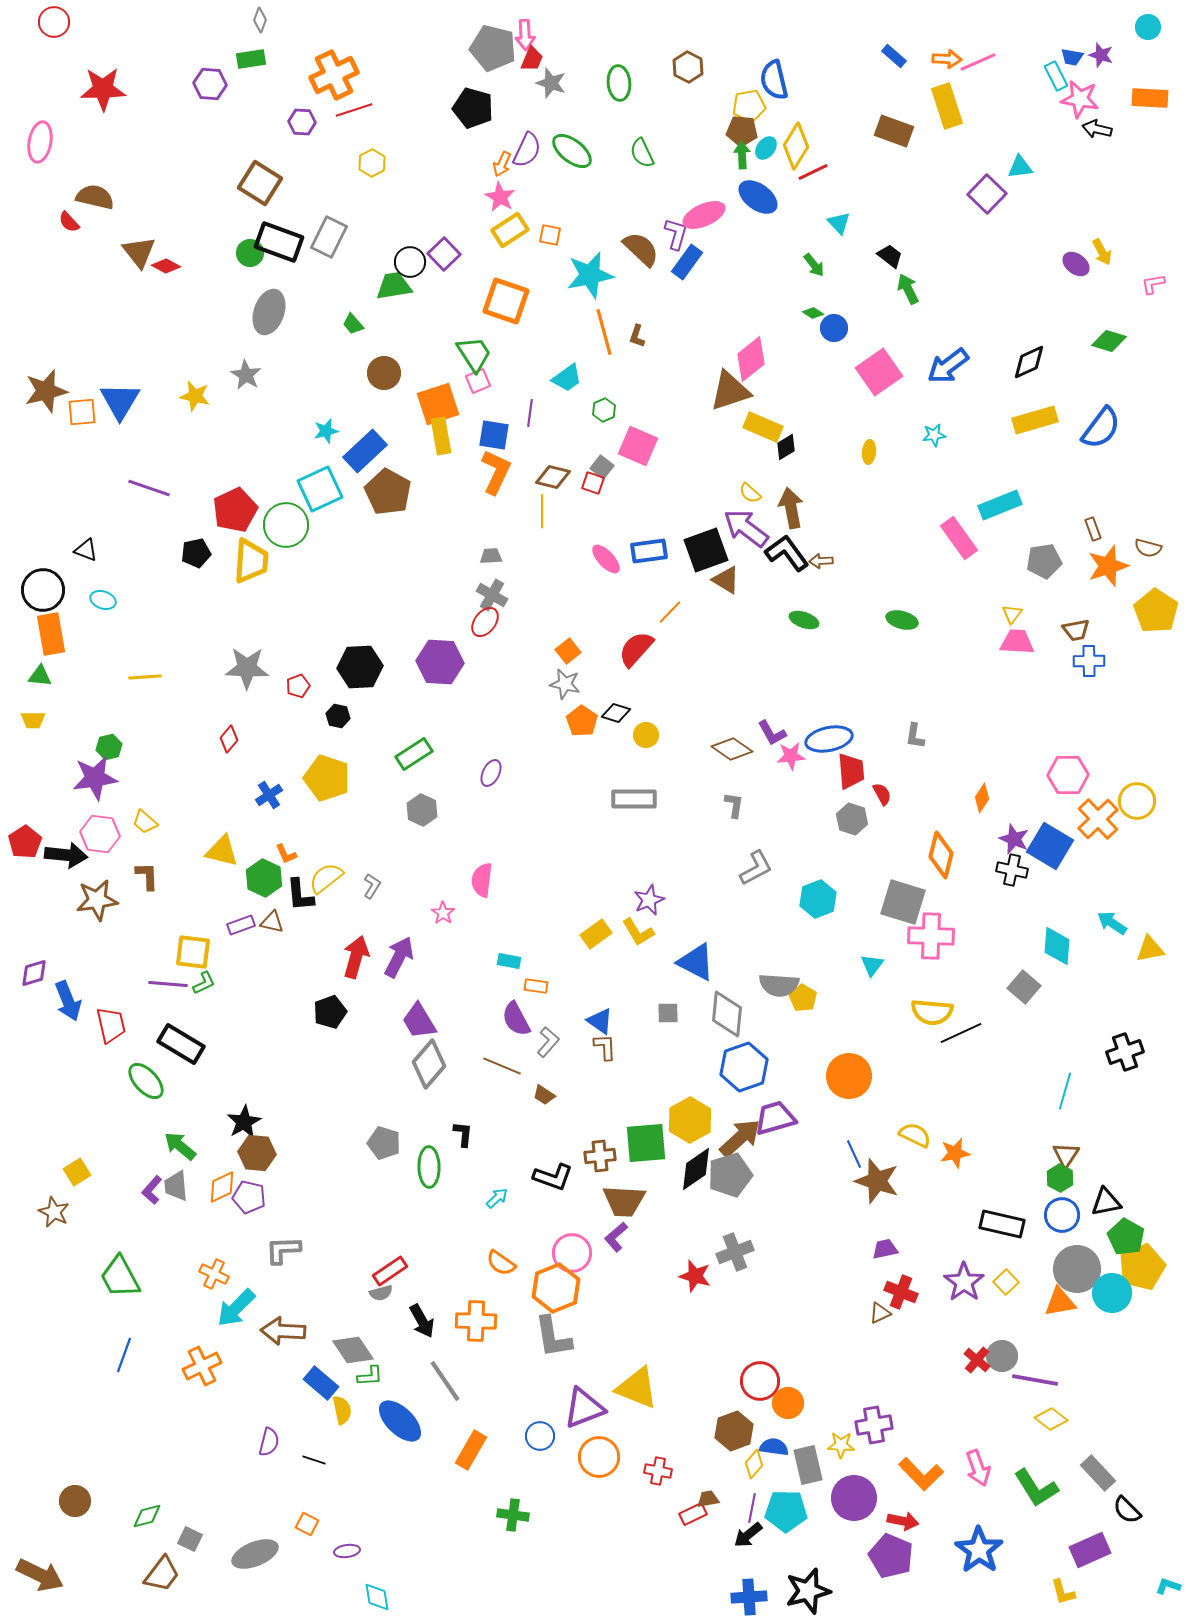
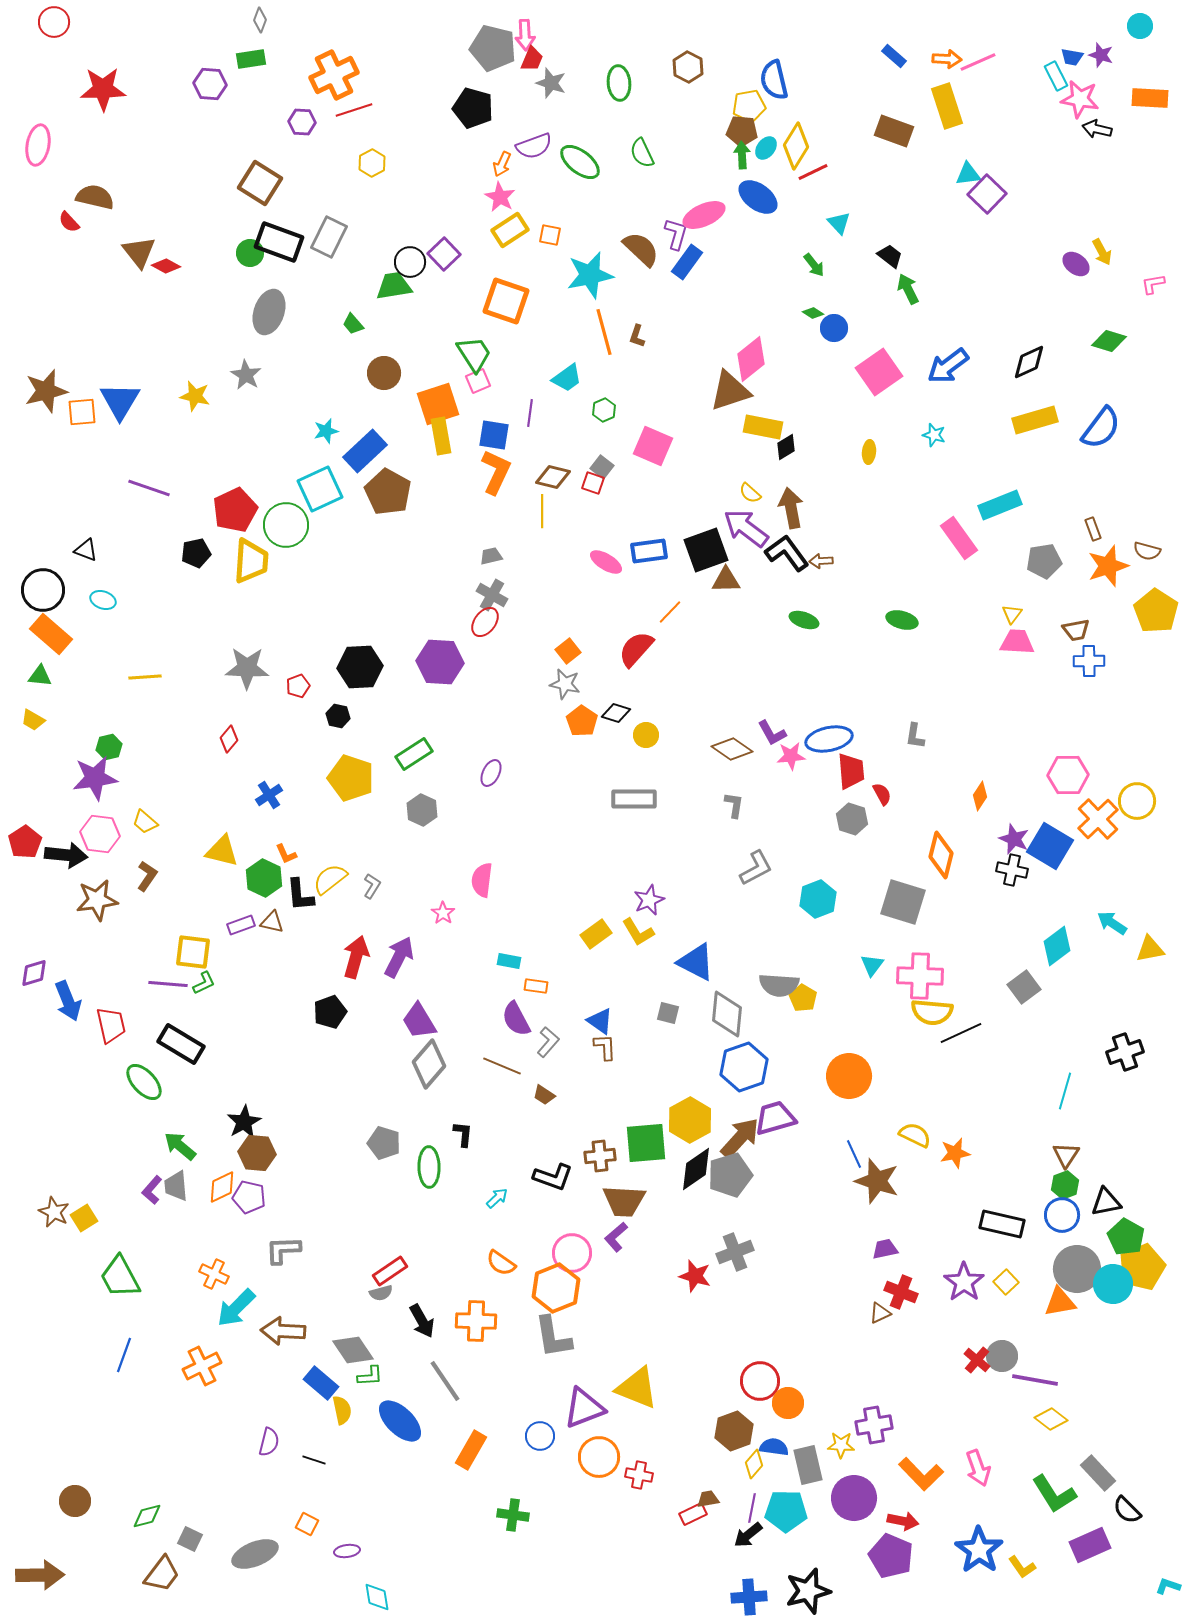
cyan circle at (1148, 27): moved 8 px left, 1 px up
pink ellipse at (40, 142): moved 2 px left, 3 px down
purple semicircle at (527, 150): moved 7 px right, 4 px up; rotated 45 degrees clockwise
green ellipse at (572, 151): moved 8 px right, 11 px down
cyan triangle at (1020, 167): moved 52 px left, 7 px down
yellow rectangle at (763, 427): rotated 12 degrees counterclockwise
cyan star at (934, 435): rotated 25 degrees clockwise
pink square at (638, 446): moved 15 px right
brown semicircle at (1148, 548): moved 1 px left, 3 px down
gray trapezoid at (491, 556): rotated 10 degrees counterclockwise
pink ellipse at (606, 559): moved 3 px down; rotated 16 degrees counterclockwise
brown triangle at (726, 580): rotated 32 degrees counterclockwise
orange rectangle at (51, 634): rotated 39 degrees counterclockwise
yellow trapezoid at (33, 720): rotated 30 degrees clockwise
yellow pentagon at (327, 778): moved 24 px right
orange diamond at (982, 798): moved 2 px left, 2 px up
brown L-shape at (147, 876): rotated 36 degrees clockwise
yellow semicircle at (326, 878): moved 4 px right, 1 px down
pink cross at (931, 936): moved 11 px left, 40 px down
cyan diamond at (1057, 946): rotated 48 degrees clockwise
gray square at (1024, 987): rotated 12 degrees clockwise
gray square at (668, 1013): rotated 15 degrees clockwise
green ellipse at (146, 1081): moved 2 px left, 1 px down
brown arrow at (740, 1138): rotated 6 degrees counterclockwise
yellow square at (77, 1172): moved 7 px right, 46 px down
green hexagon at (1060, 1178): moved 5 px right, 7 px down; rotated 12 degrees clockwise
cyan circle at (1112, 1293): moved 1 px right, 9 px up
red cross at (658, 1471): moved 19 px left, 4 px down
green L-shape at (1036, 1488): moved 18 px right, 6 px down
purple rectangle at (1090, 1550): moved 5 px up
brown arrow at (40, 1575): rotated 27 degrees counterclockwise
yellow L-shape at (1063, 1592): moved 41 px left, 25 px up; rotated 20 degrees counterclockwise
